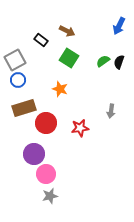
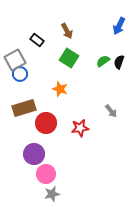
brown arrow: rotated 35 degrees clockwise
black rectangle: moved 4 px left
blue circle: moved 2 px right, 6 px up
gray arrow: rotated 48 degrees counterclockwise
gray star: moved 2 px right, 2 px up
